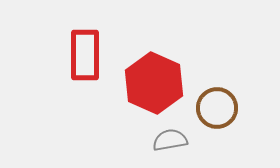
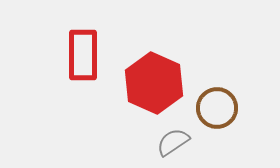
red rectangle: moved 2 px left
gray semicircle: moved 3 px right, 2 px down; rotated 24 degrees counterclockwise
